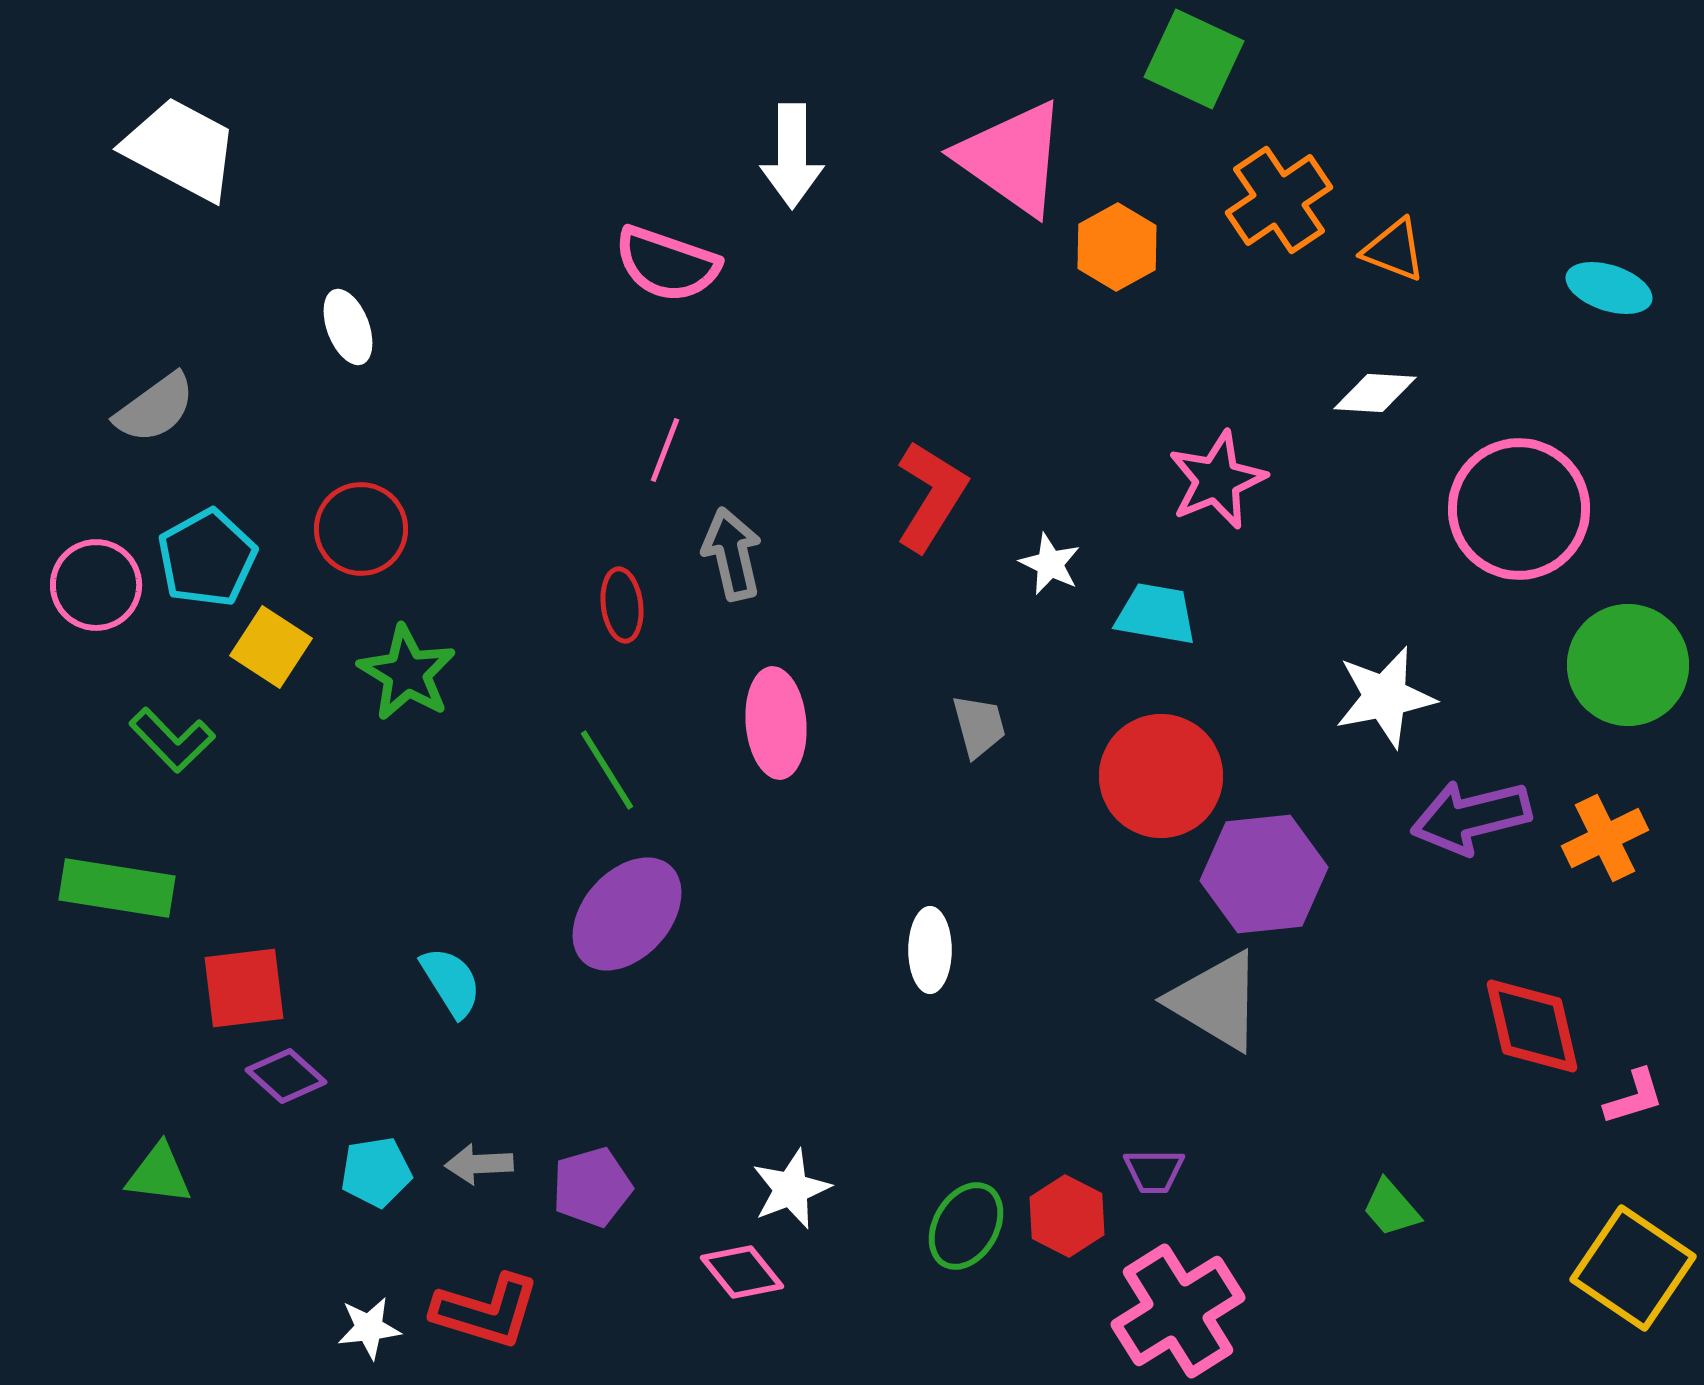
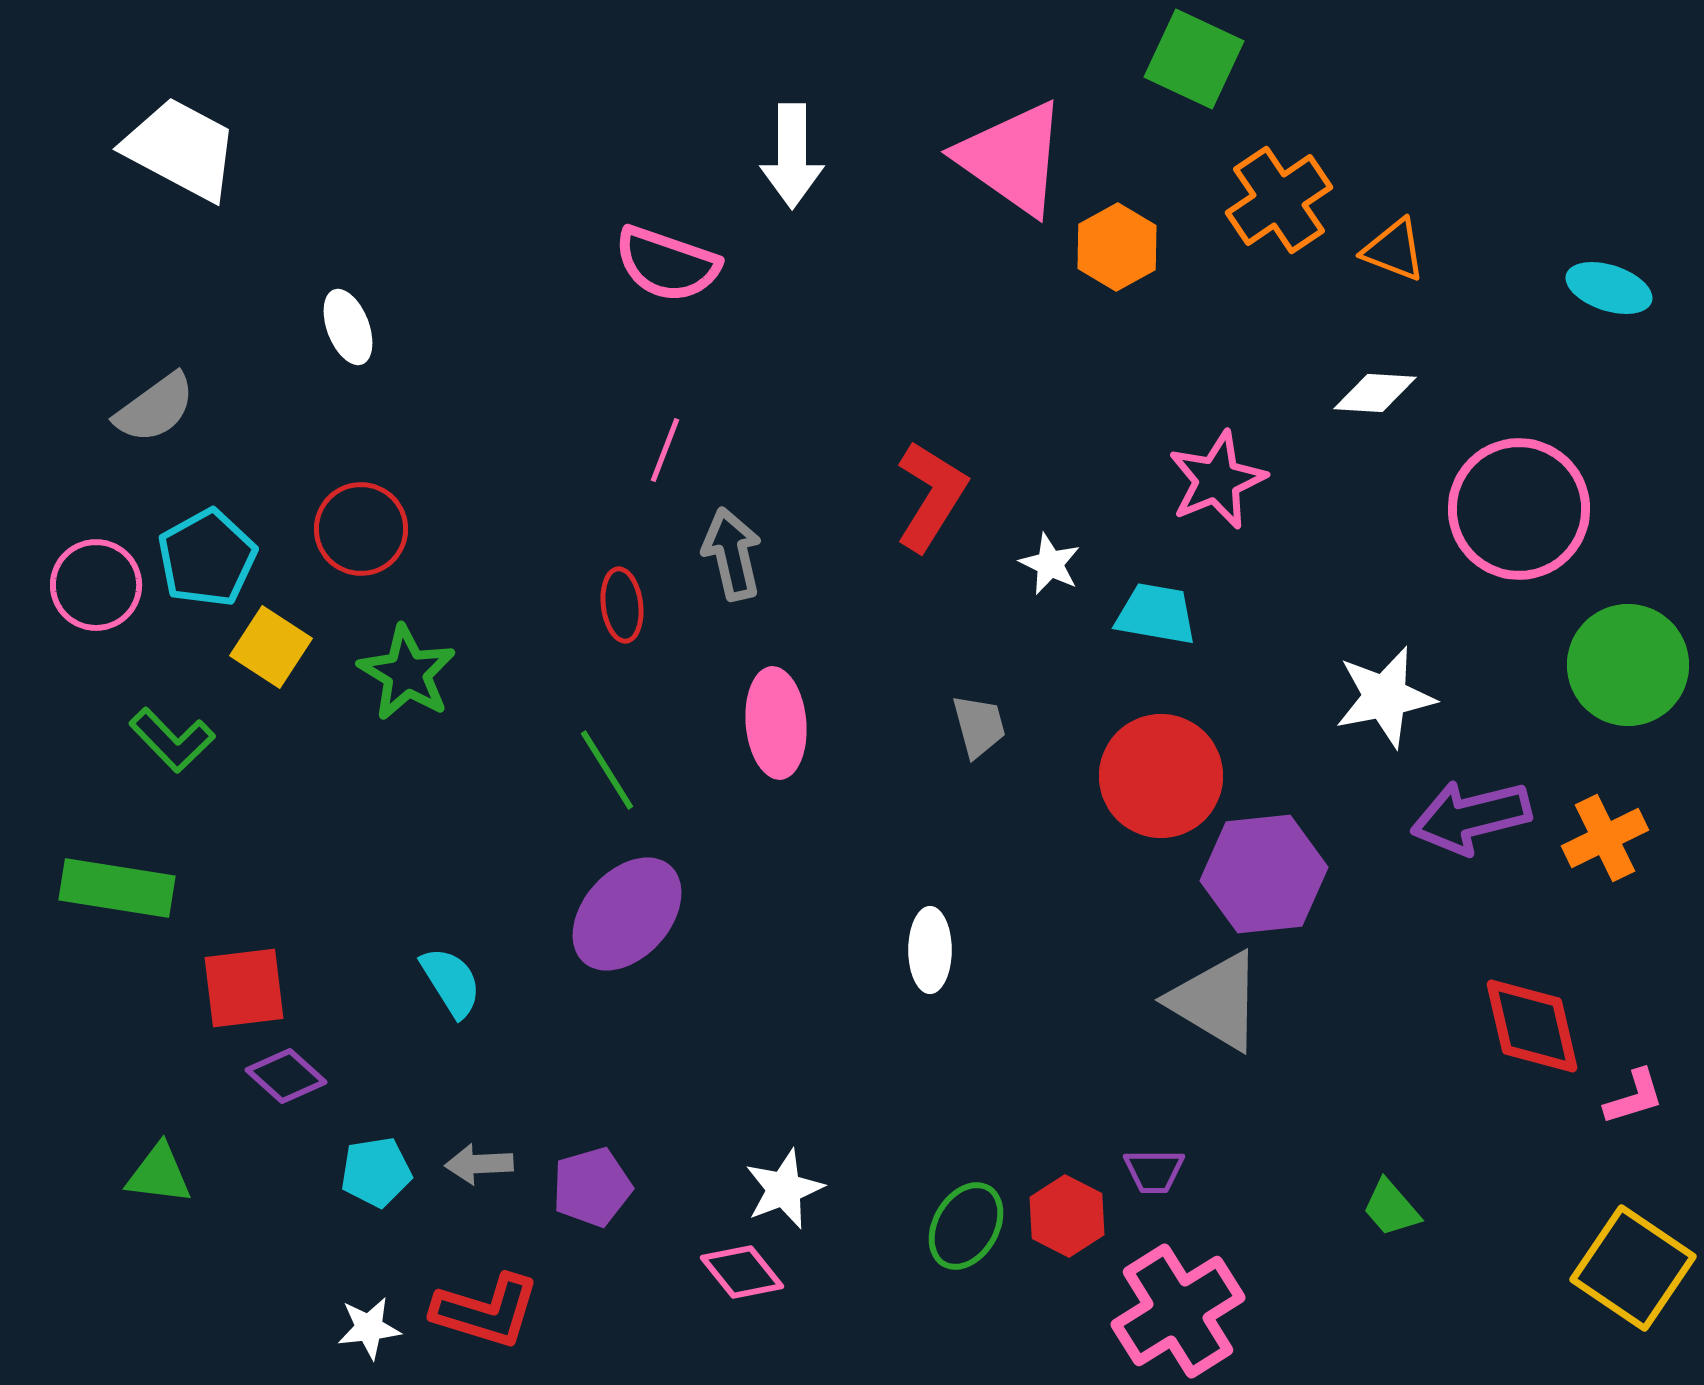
white star at (791, 1189): moved 7 px left
